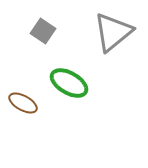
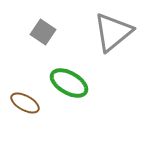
gray square: moved 1 px down
brown ellipse: moved 2 px right
